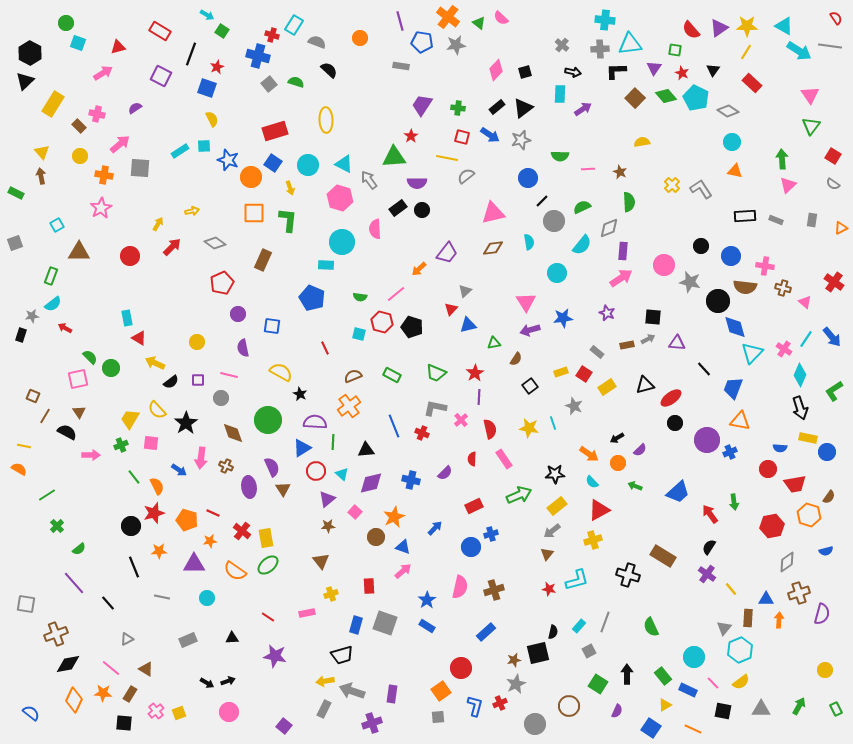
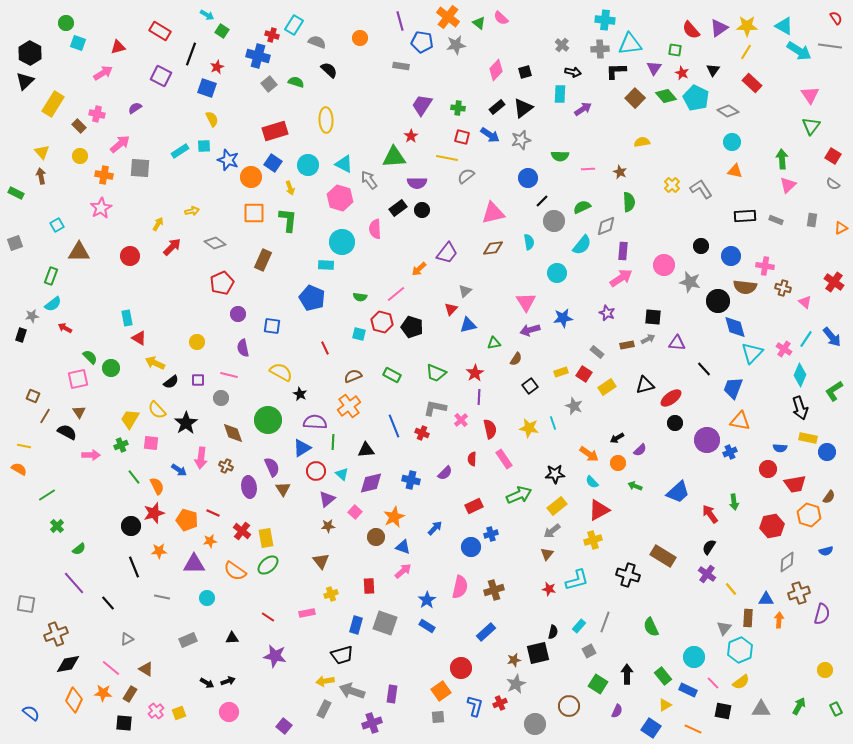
gray diamond at (609, 228): moved 3 px left, 2 px up
